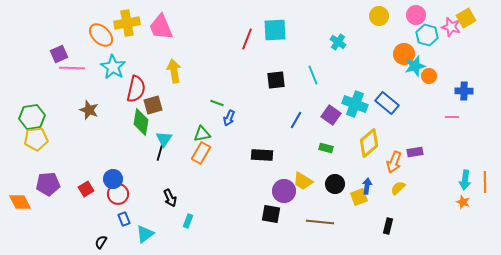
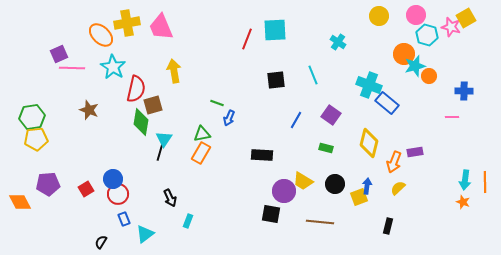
cyan cross at (355, 104): moved 14 px right, 19 px up
yellow diamond at (369, 143): rotated 36 degrees counterclockwise
